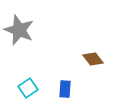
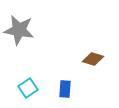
gray star: rotated 12 degrees counterclockwise
brown diamond: rotated 35 degrees counterclockwise
